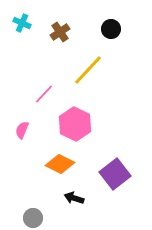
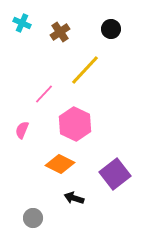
yellow line: moved 3 px left
